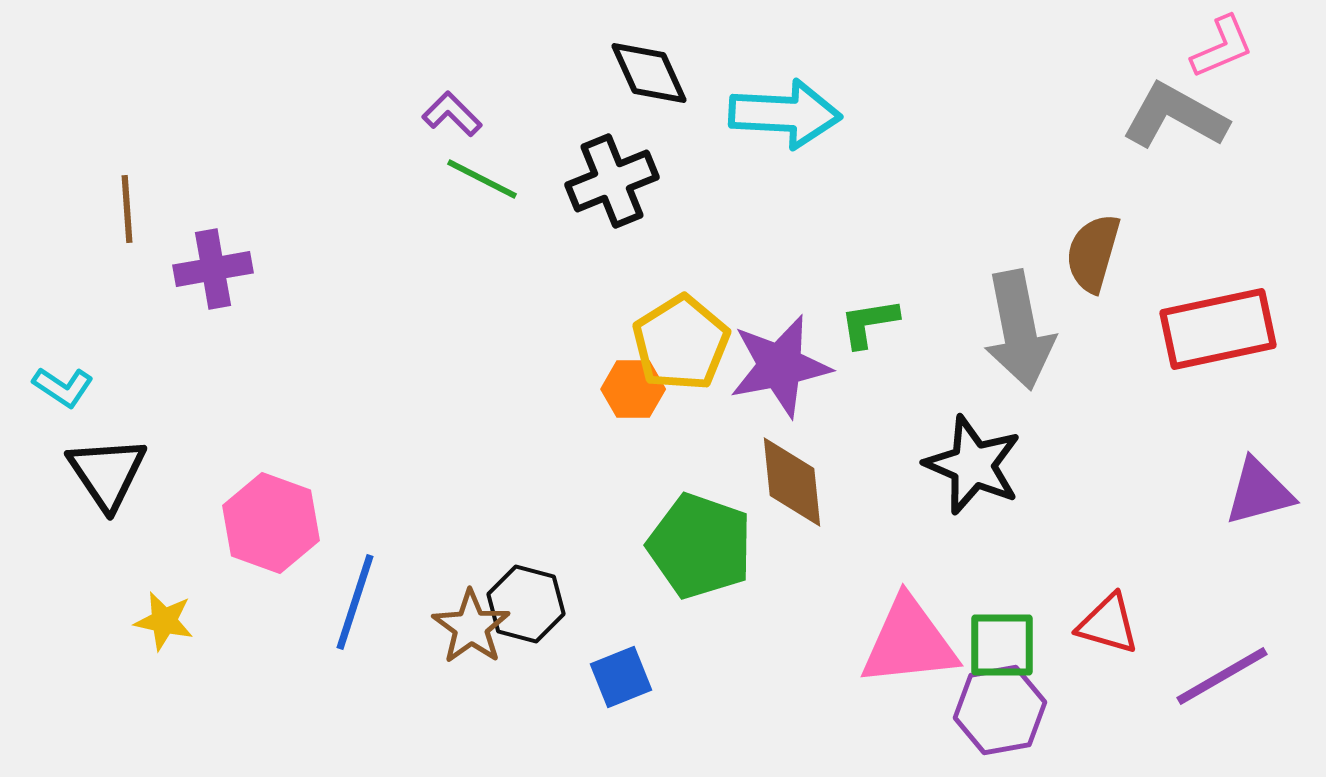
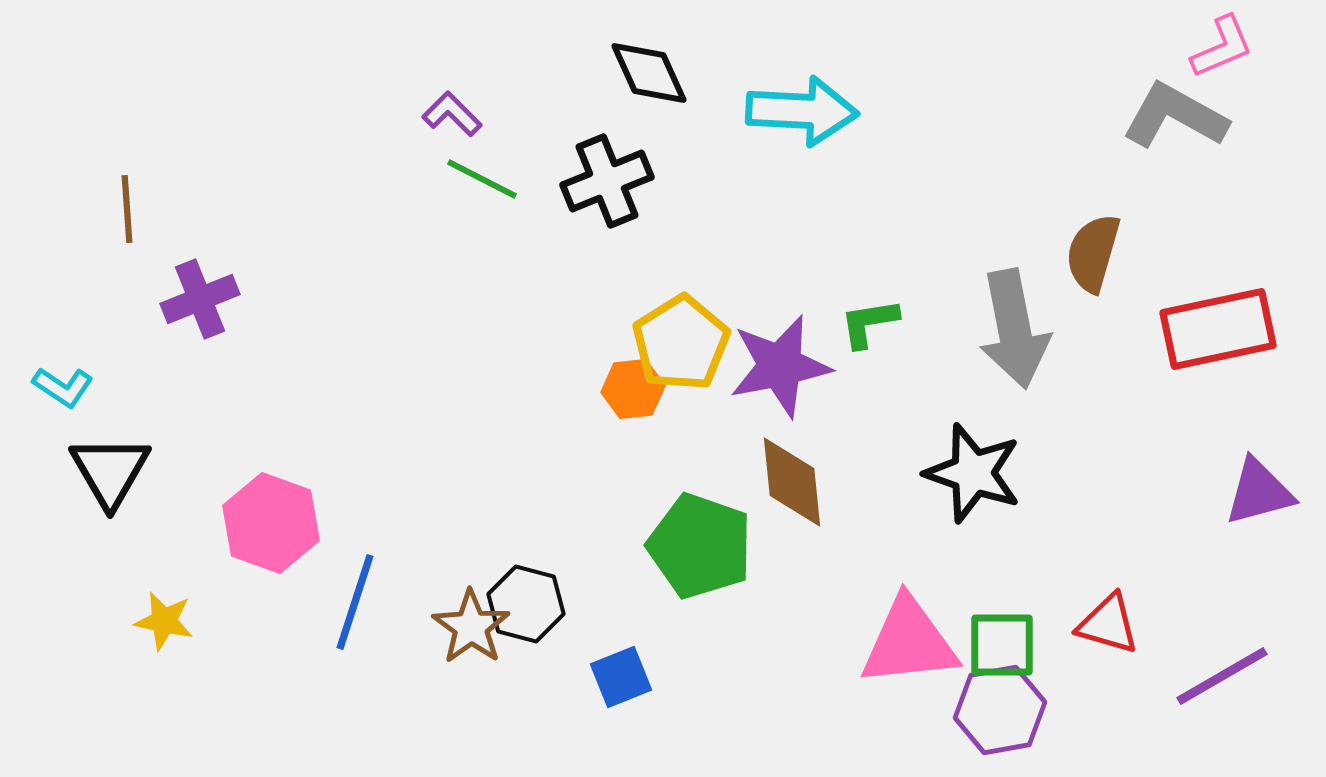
cyan arrow: moved 17 px right, 3 px up
black cross: moved 5 px left
purple cross: moved 13 px left, 30 px down; rotated 12 degrees counterclockwise
gray arrow: moved 5 px left, 1 px up
orange hexagon: rotated 6 degrees counterclockwise
black star: moved 8 px down; rotated 4 degrees counterclockwise
black triangle: moved 3 px right, 2 px up; rotated 4 degrees clockwise
